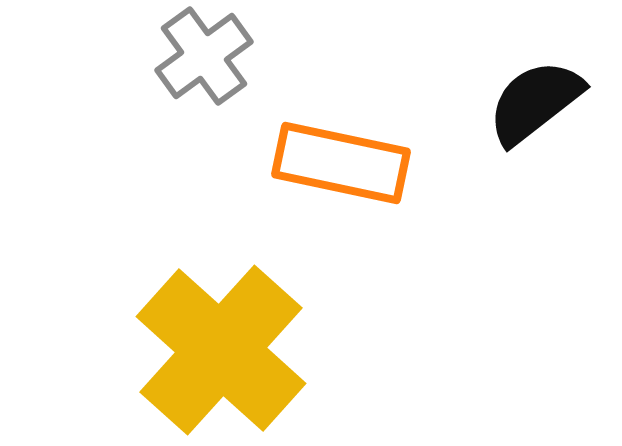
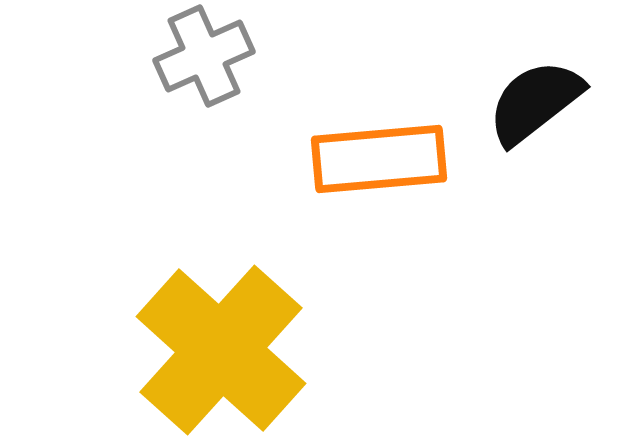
gray cross: rotated 12 degrees clockwise
orange rectangle: moved 38 px right, 4 px up; rotated 17 degrees counterclockwise
